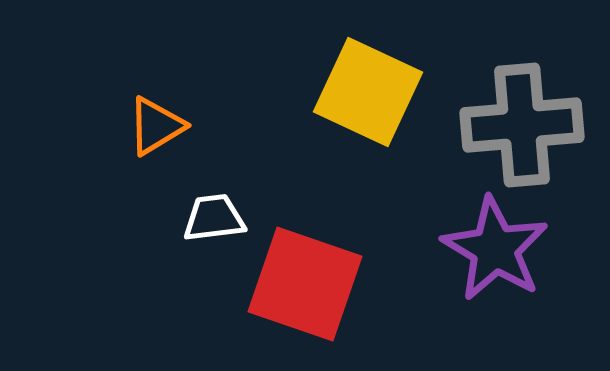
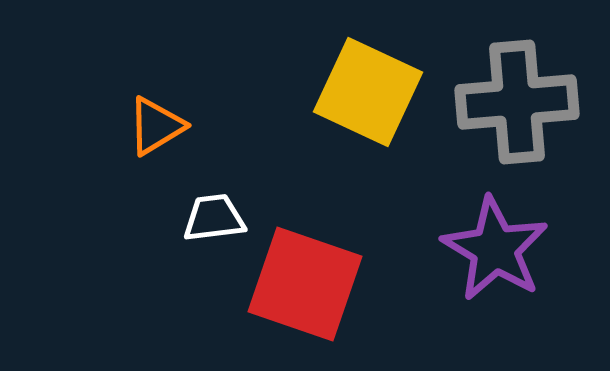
gray cross: moved 5 px left, 23 px up
